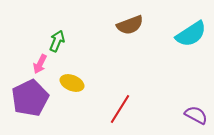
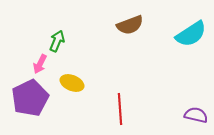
red line: rotated 36 degrees counterclockwise
purple semicircle: rotated 15 degrees counterclockwise
